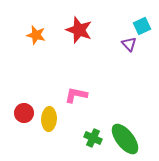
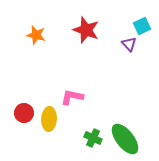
red star: moved 7 px right
pink L-shape: moved 4 px left, 2 px down
